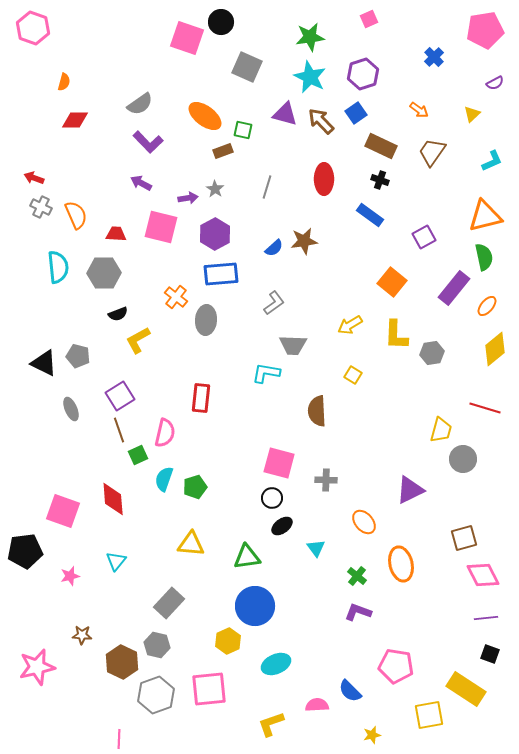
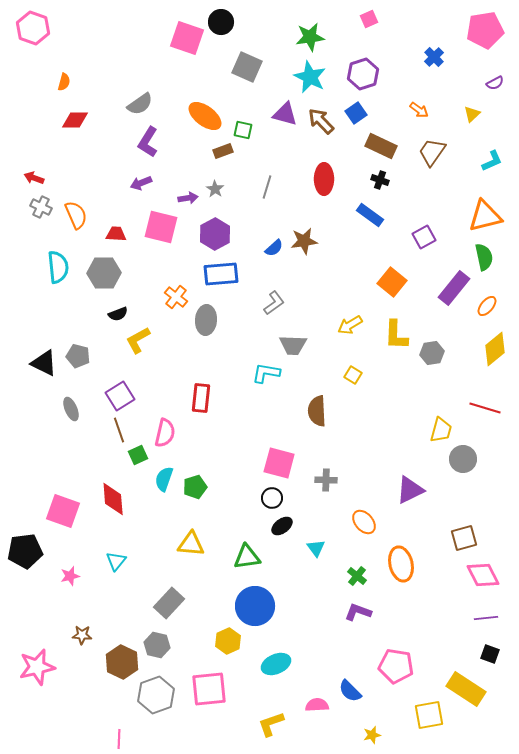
purple L-shape at (148, 142): rotated 76 degrees clockwise
purple arrow at (141, 183): rotated 50 degrees counterclockwise
